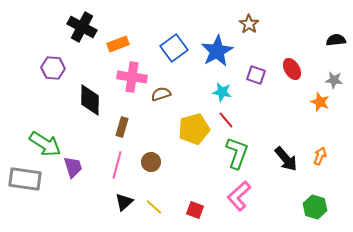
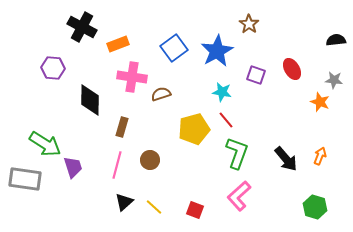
brown circle: moved 1 px left, 2 px up
